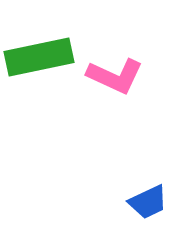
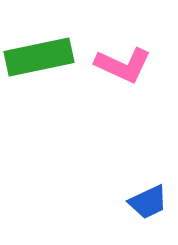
pink L-shape: moved 8 px right, 11 px up
